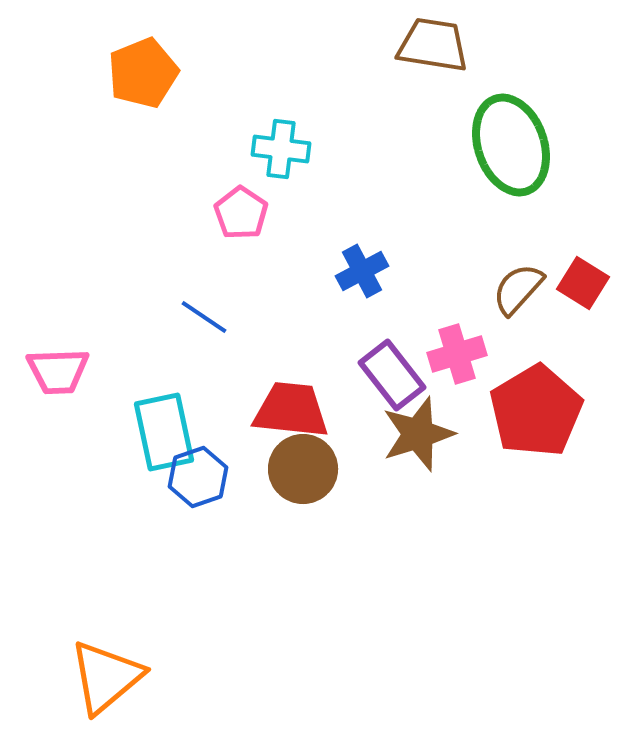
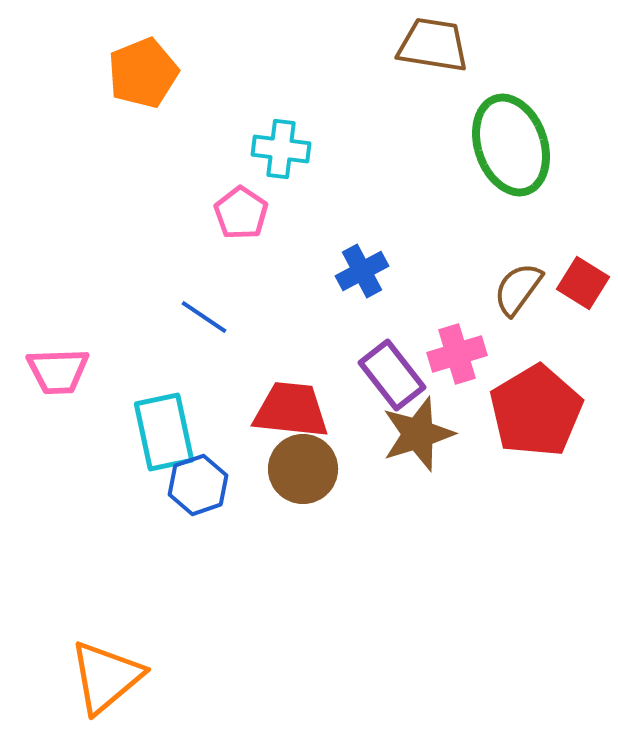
brown semicircle: rotated 6 degrees counterclockwise
blue hexagon: moved 8 px down
